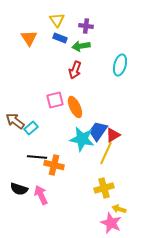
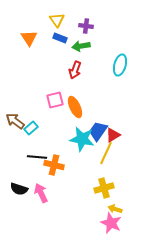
pink arrow: moved 2 px up
yellow arrow: moved 4 px left
